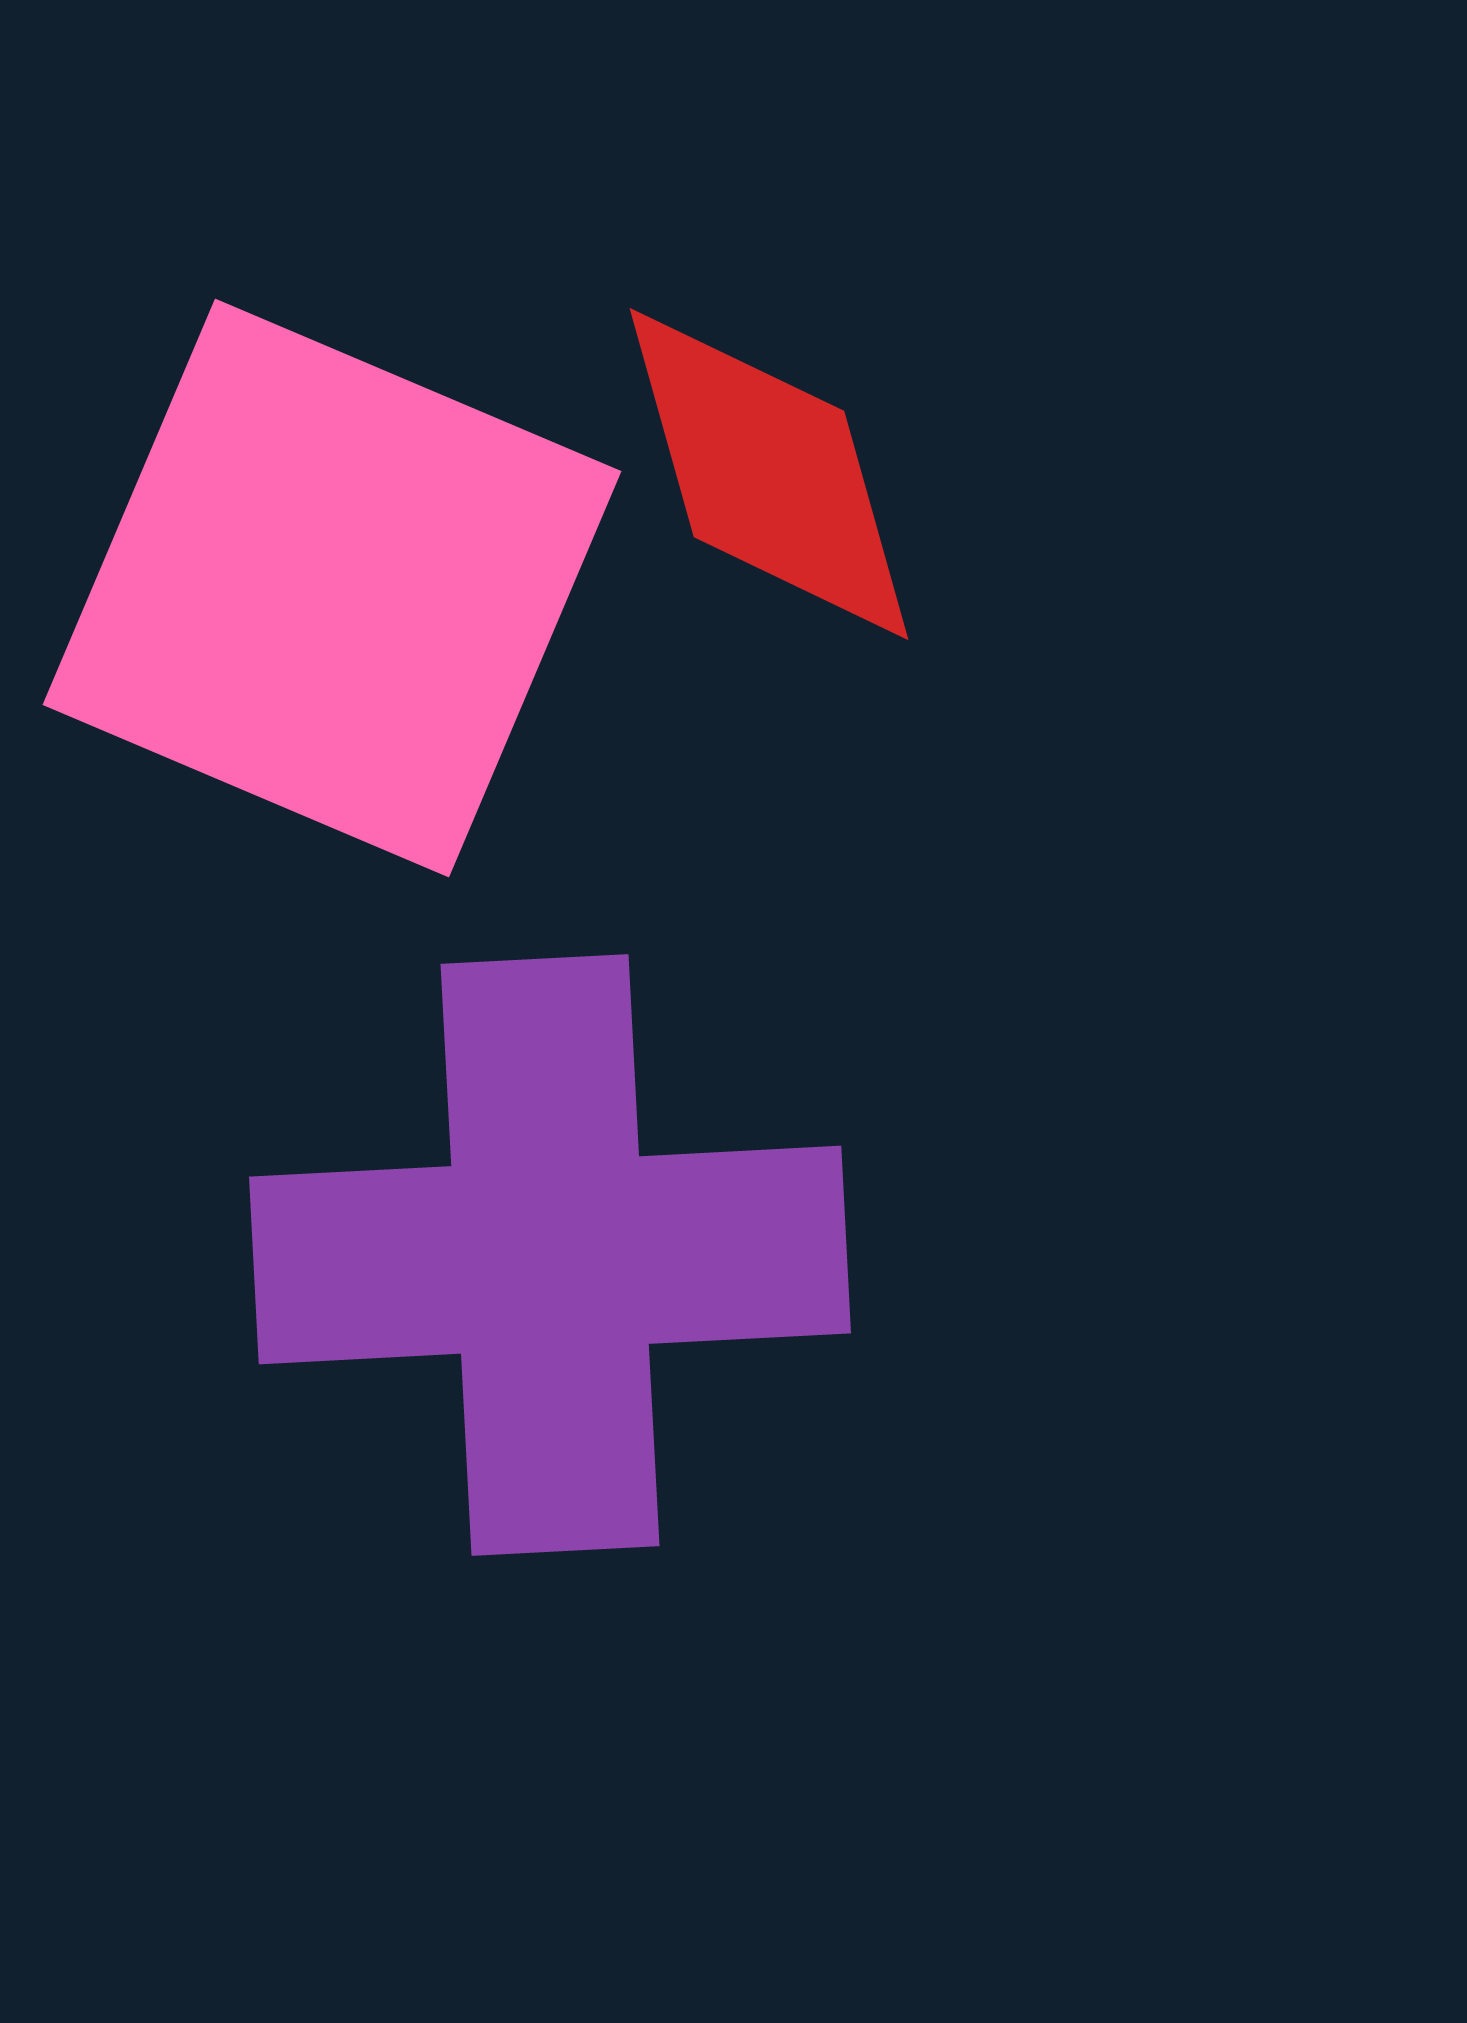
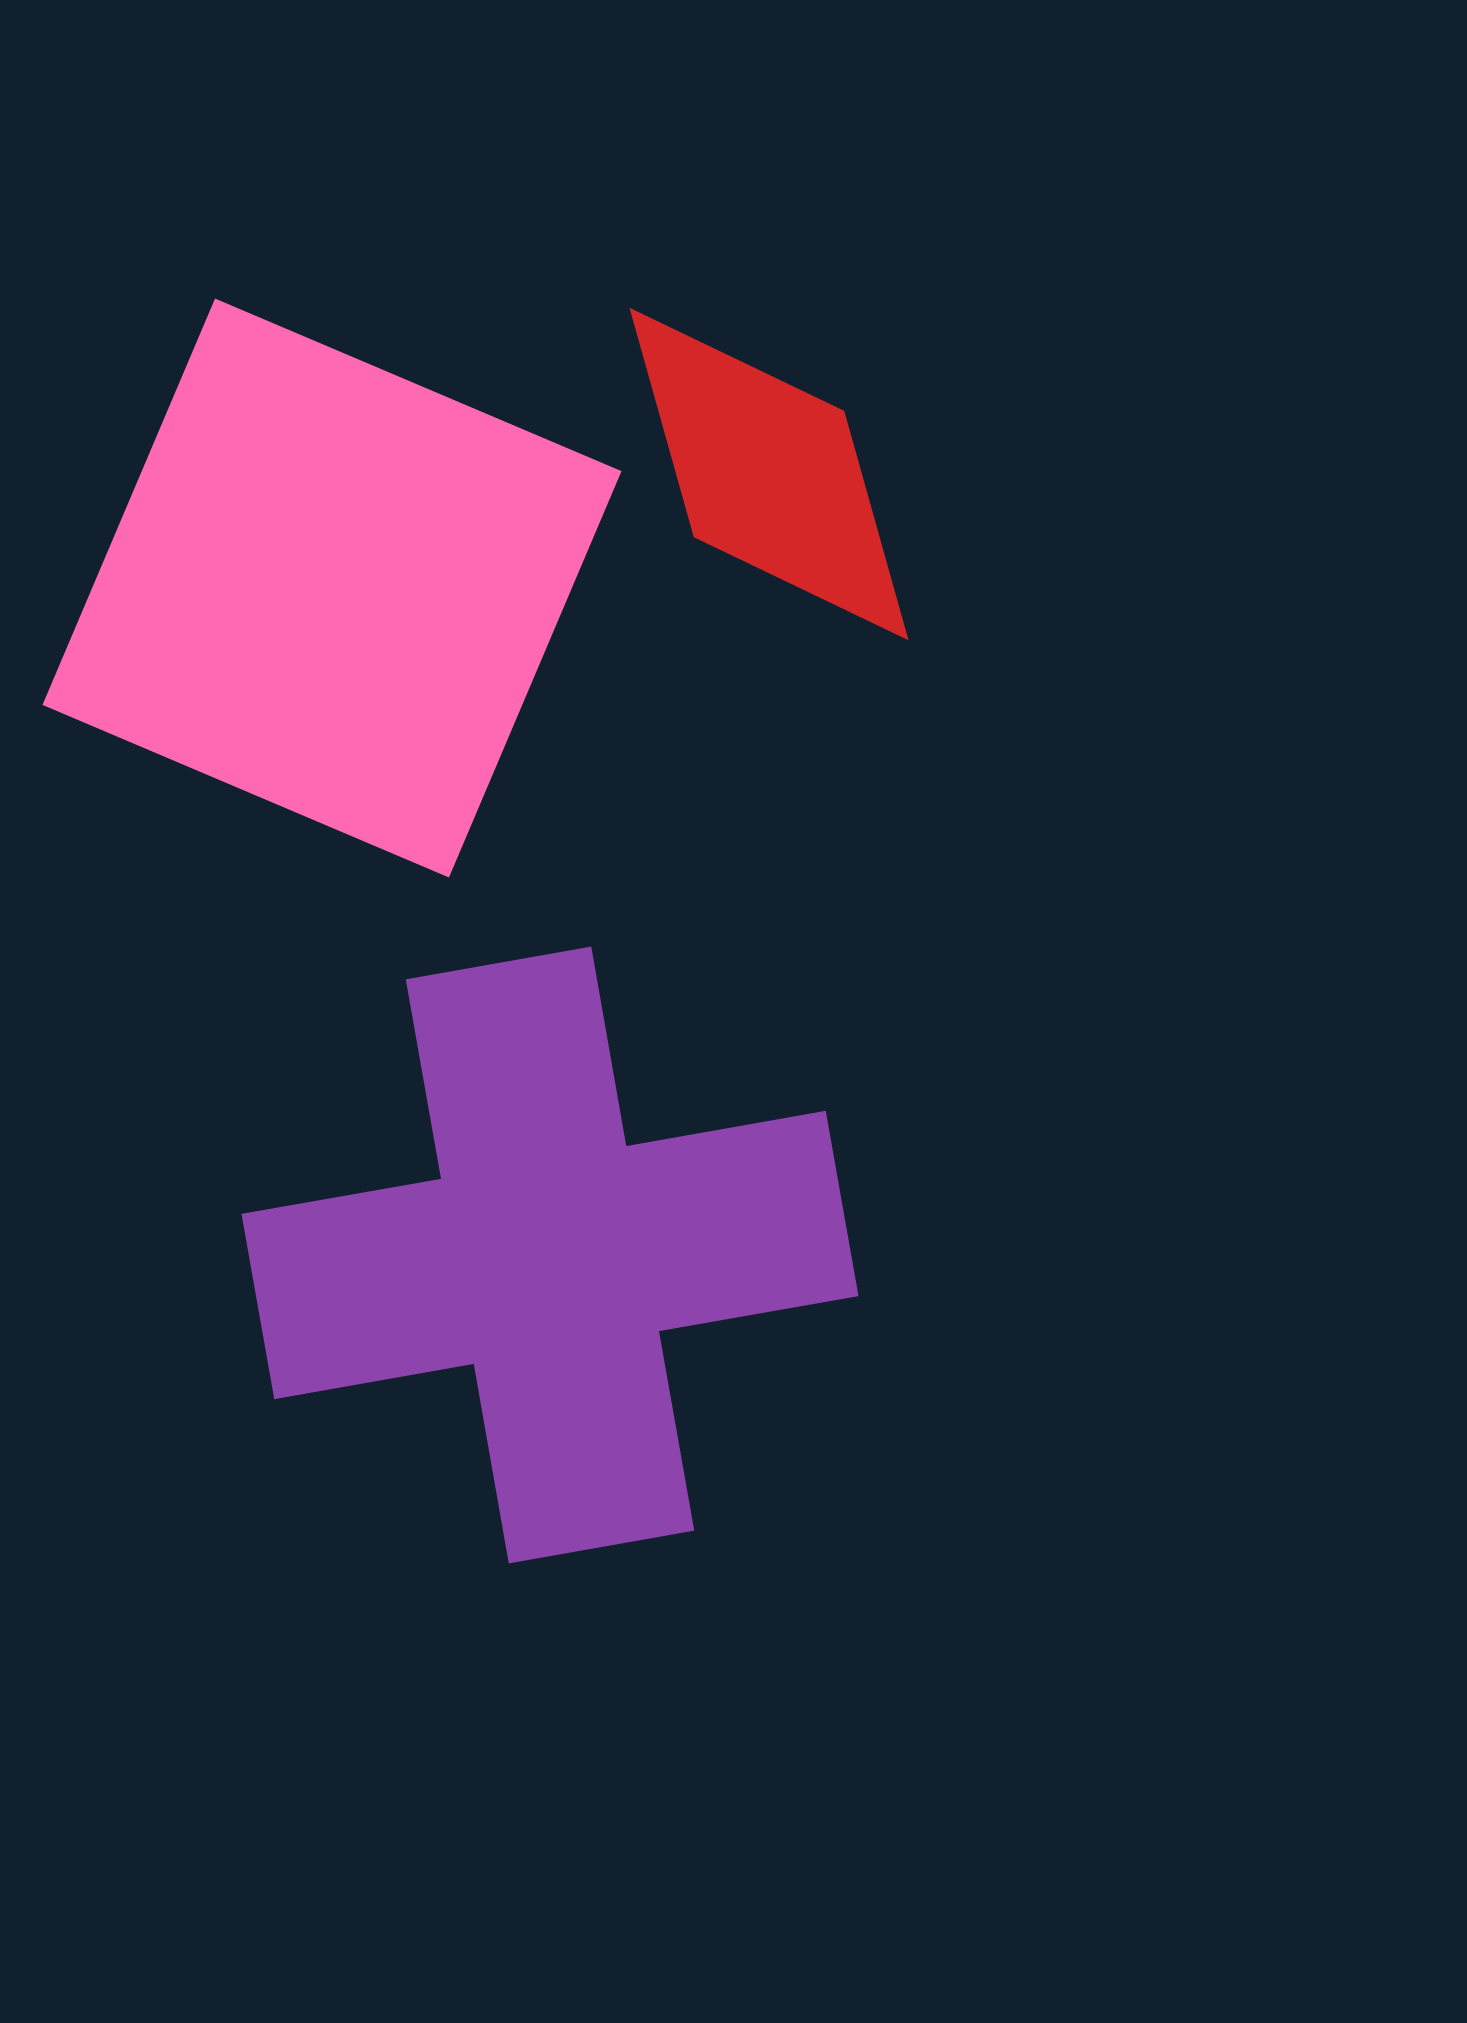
purple cross: rotated 7 degrees counterclockwise
